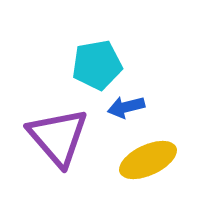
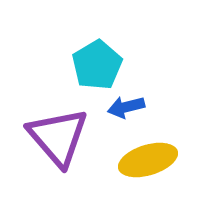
cyan pentagon: rotated 21 degrees counterclockwise
yellow ellipse: rotated 8 degrees clockwise
